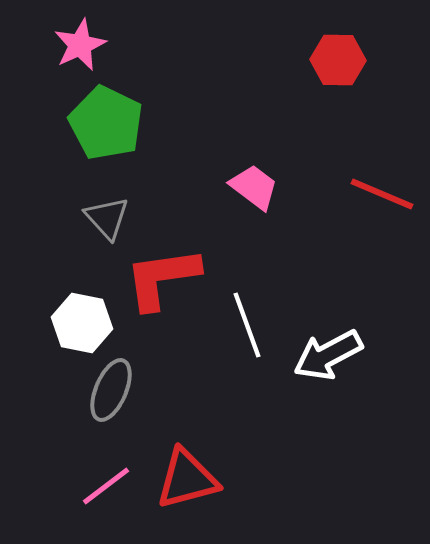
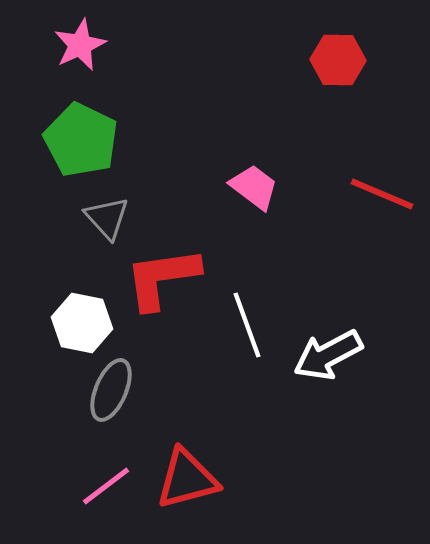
green pentagon: moved 25 px left, 17 px down
